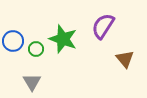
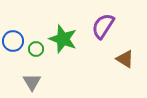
brown triangle: rotated 18 degrees counterclockwise
